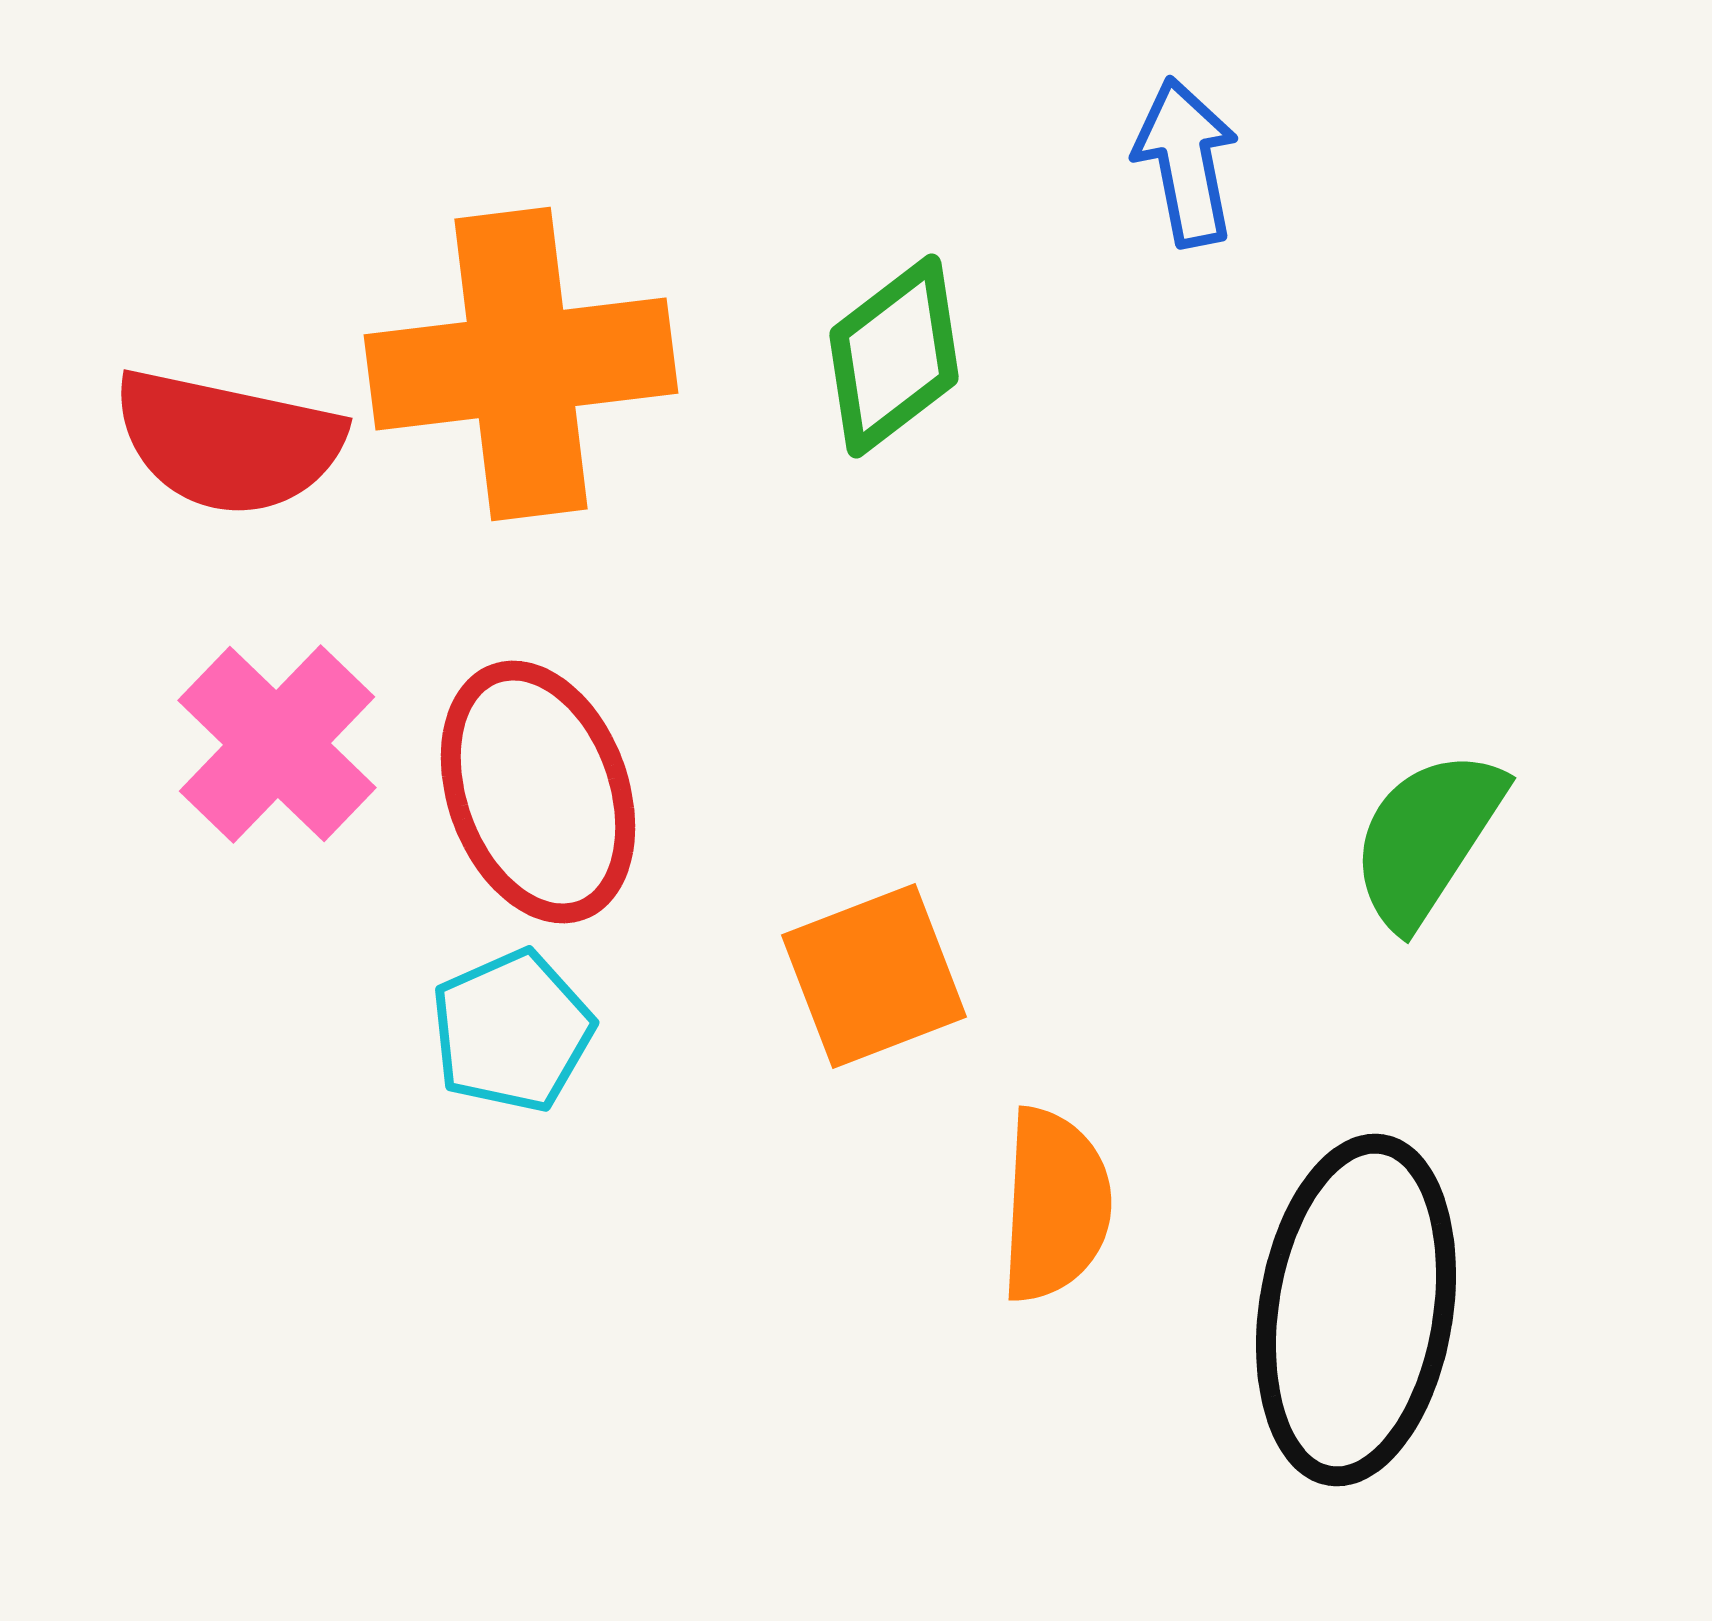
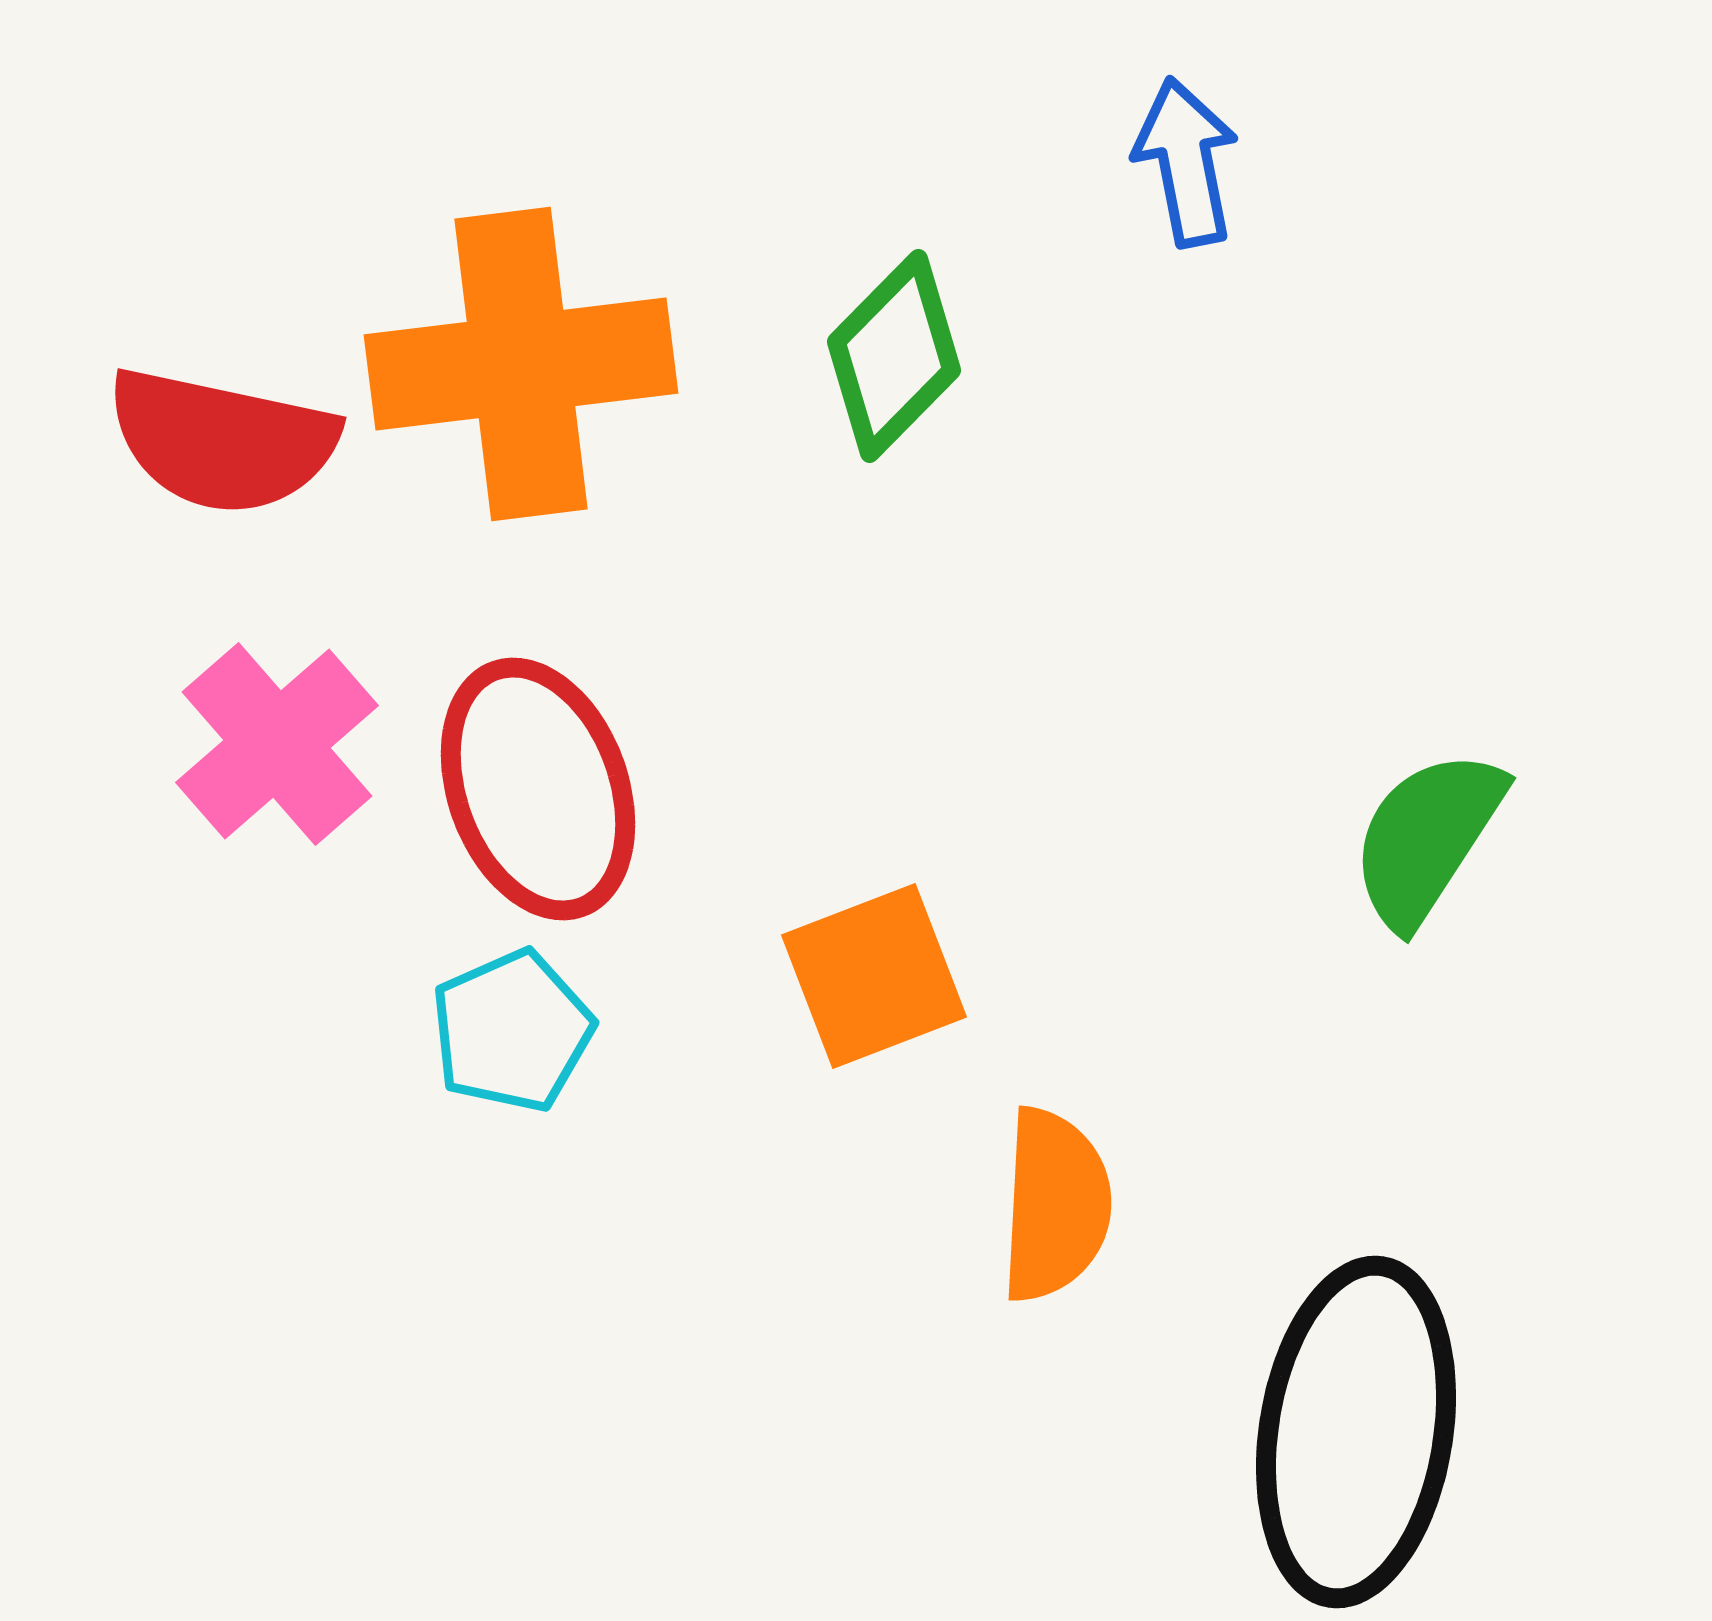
green diamond: rotated 8 degrees counterclockwise
red semicircle: moved 6 px left, 1 px up
pink cross: rotated 5 degrees clockwise
red ellipse: moved 3 px up
black ellipse: moved 122 px down
